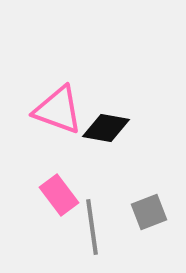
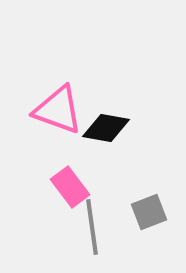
pink rectangle: moved 11 px right, 8 px up
